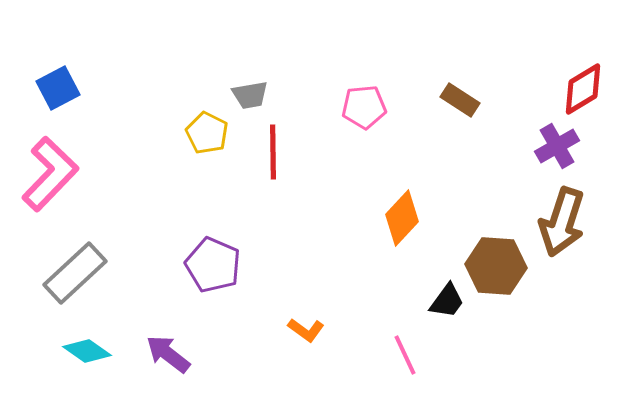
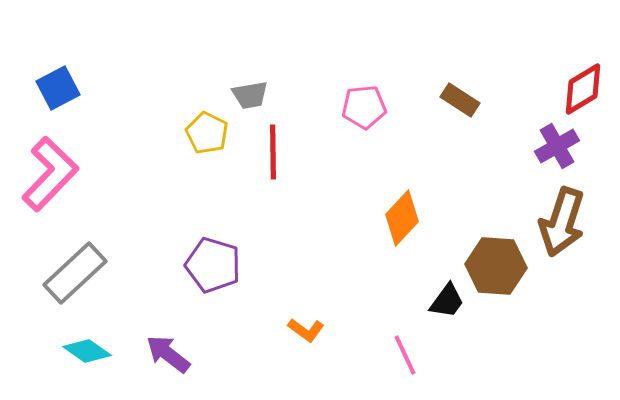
purple pentagon: rotated 6 degrees counterclockwise
